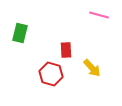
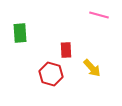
green rectangle: rotated 18 degrees counterclockwise
